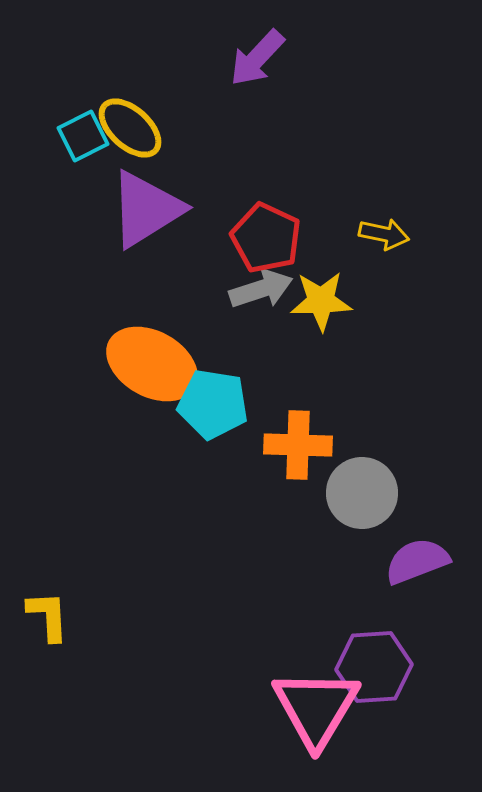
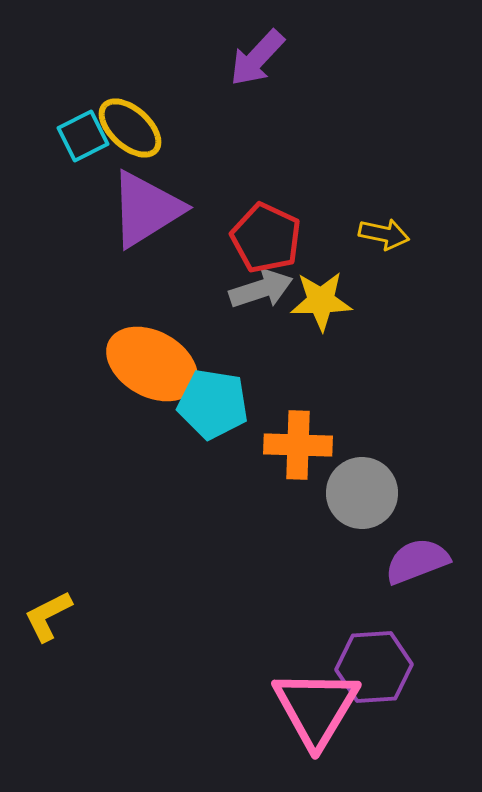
yellow L-shape: rotated 114 degrees counterclockwise
